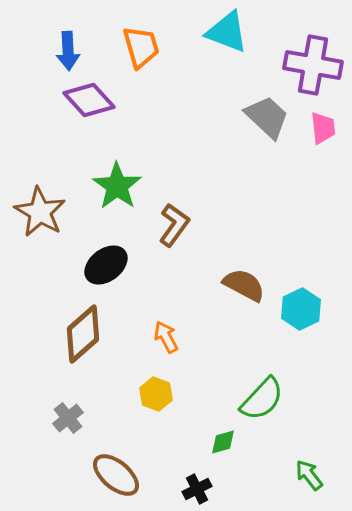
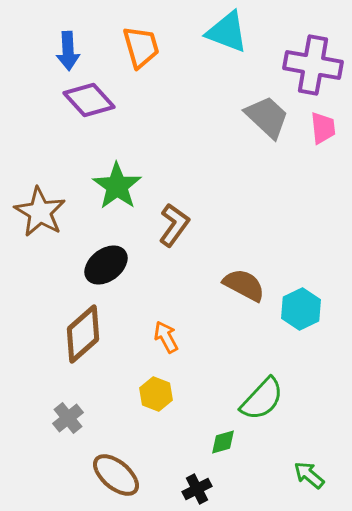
green arrow: rotated 12 degrees counterclockwise
